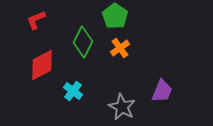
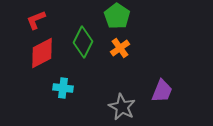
green pentagon: moved 2 px right
red diamond: moved 12 px up
cyan cross: moved 10 px left, 3 px up; rotated 30 degrees counterclockwise
